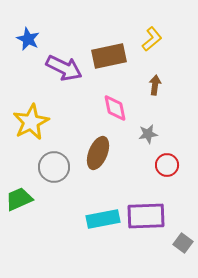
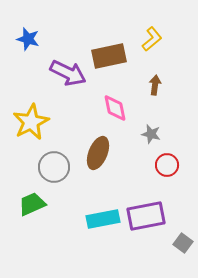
blue star: rotated 10 degrees counterclockwise
purple arrow: moved 4 px right, 5 px down
gray star: moved 3 px right; rotated 24 degrees clockwise
green trapezoid: moved 13 px right, 5 px down
purple rectangle: rotated 9 degrees counterclockwise
